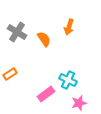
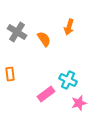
orange rectangle: rotated 64 degrees counterclockwise
